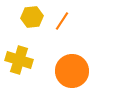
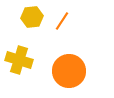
orange circle: moved 3 px left
